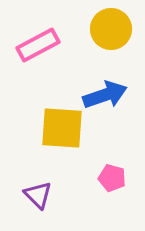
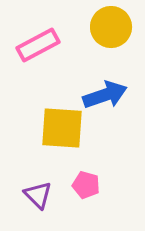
yellow circle: moved 2 px up
pink pentagon: moved 26 px left, 7 px down
